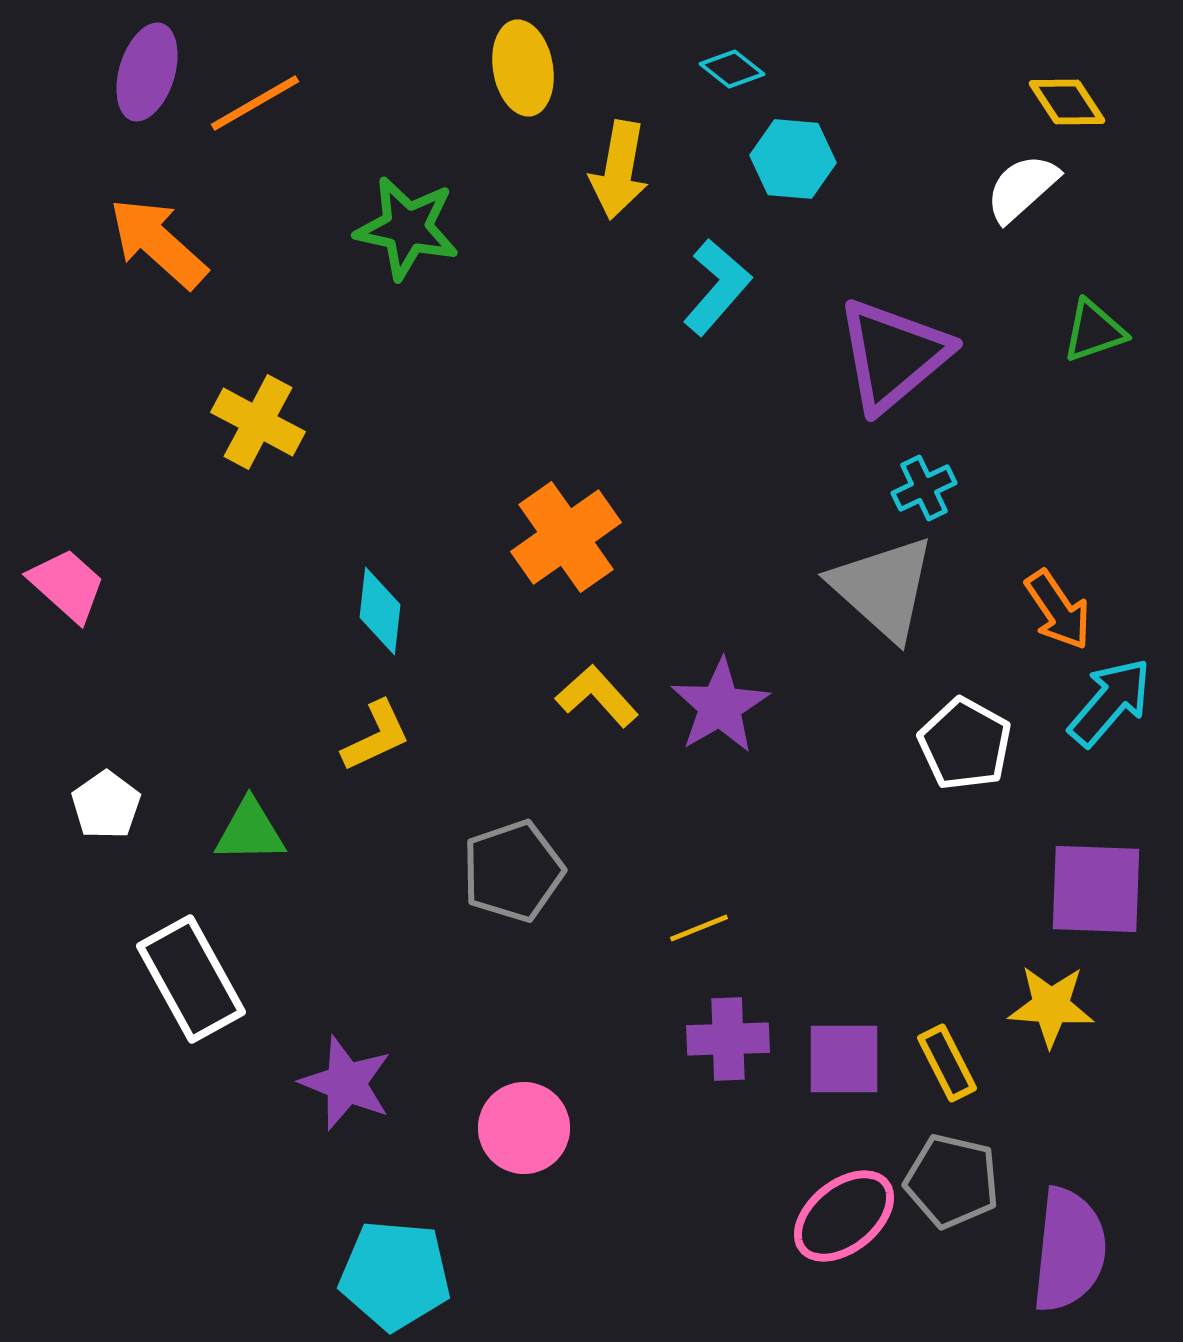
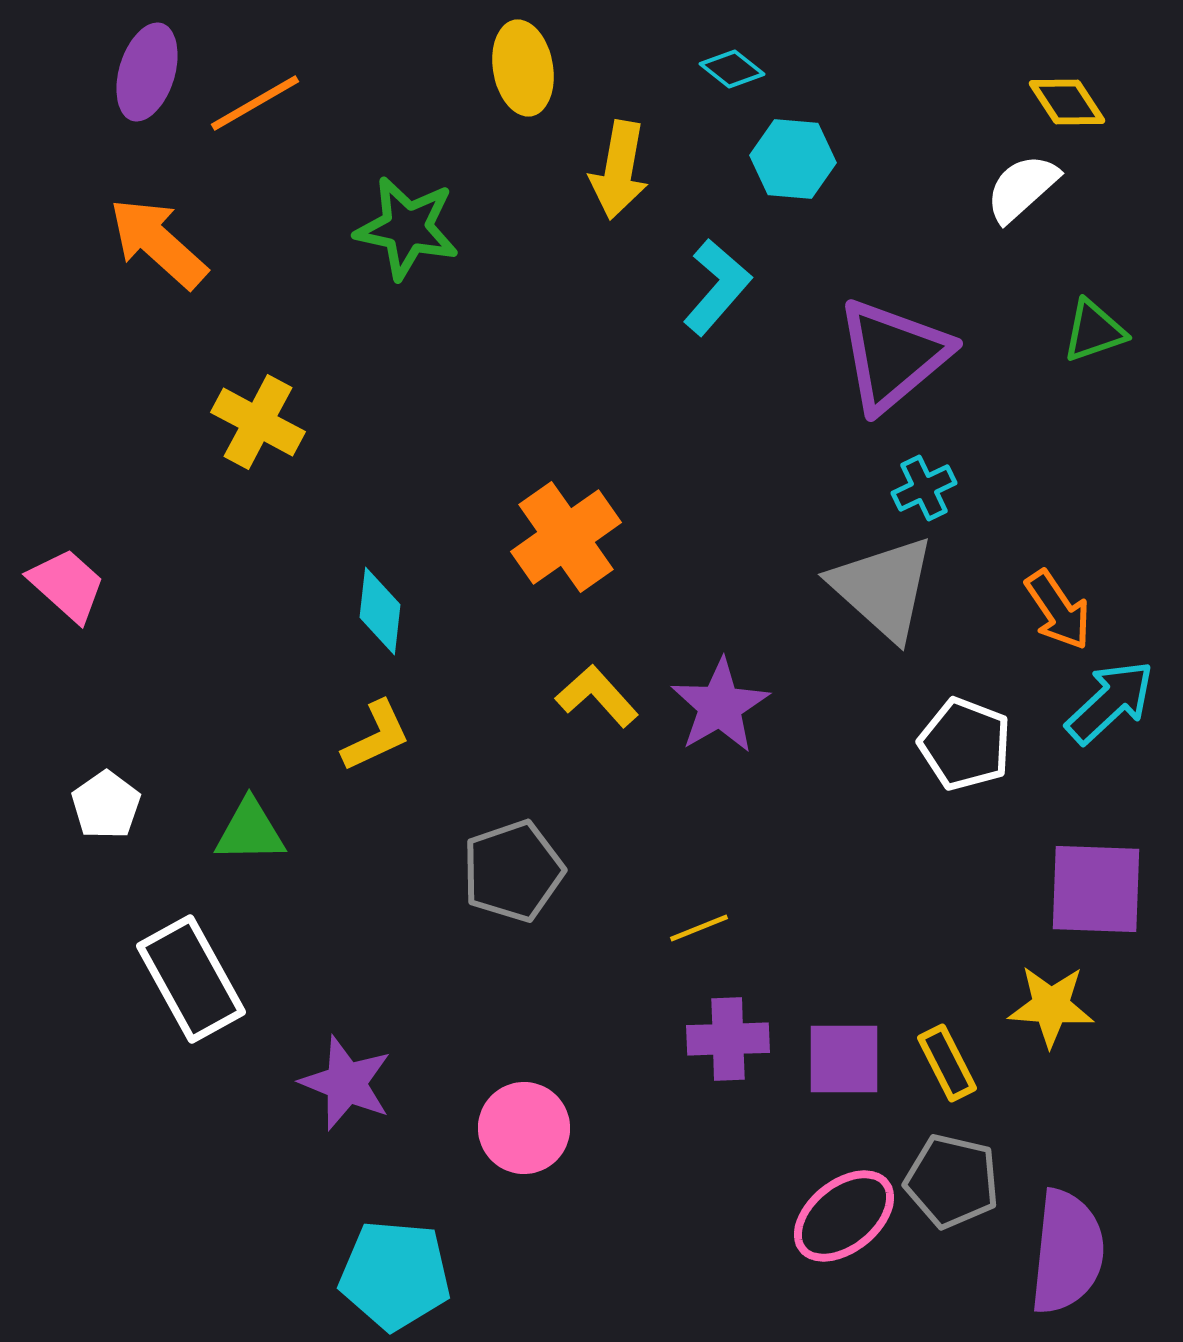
cyan arrow at (1110, 702): rotated 6 degrees clockwise
white pentagon at (965, 744): rotated 8 degrees counterclockwise
purple semicircle at (1069, 1250): moved 2 px left, 2 px down
